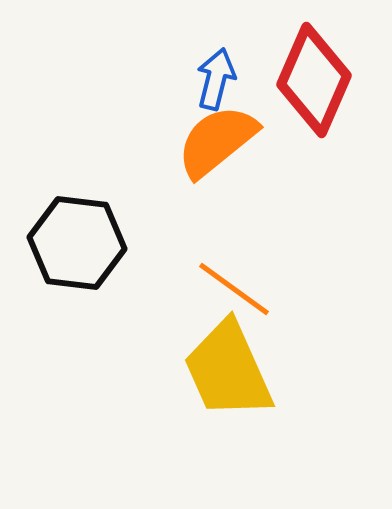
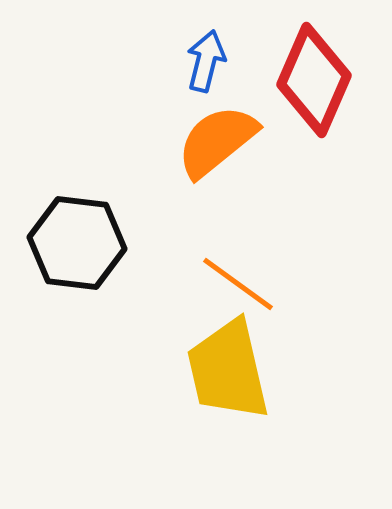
blue arrow: moved 10 px left, 18 px up
orange line: moved 4 px right, 5 px up
yellow trapezoid: rotated 11 degrees clockwise
